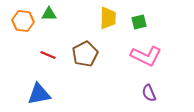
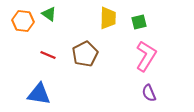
green triangle: rotated 35 degrees clockwise
pink L-shape: rotated 84 degrees counterclockwise
blue triangle: rotated 20 degrees clockwise
